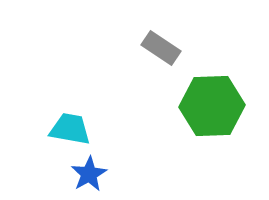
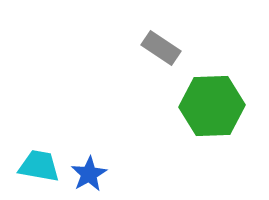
cyan trapezoid: moved 31 px left, 37 px down
